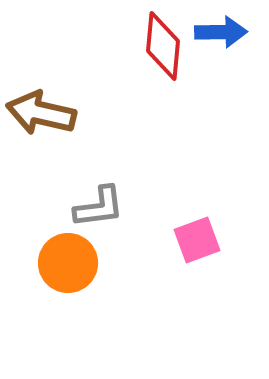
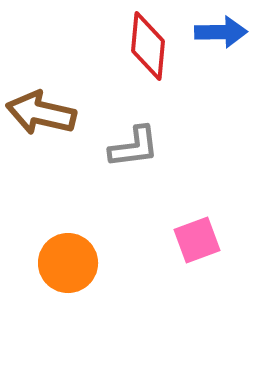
red diamond: moved 15 px left
gray L-shape: moved 35 px right, 60 px up
